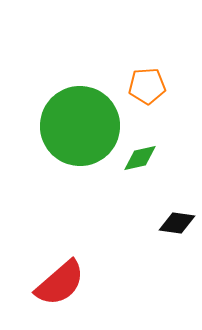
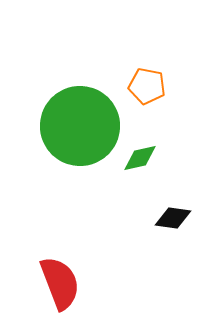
orange pentagon: rotated 15 degrees clockwise
black diamond: moved 4 px left, 5 px up
red semicircle: rotated 70 degrees counterclockwise
